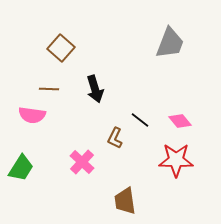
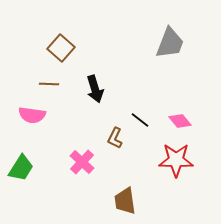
brown line: moved 5 px up
